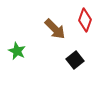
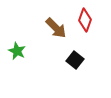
brown arrow: moved 1 px right, 1 px up
black square: rotated 12 degrees counterclockwise
